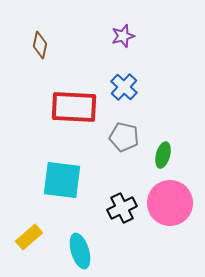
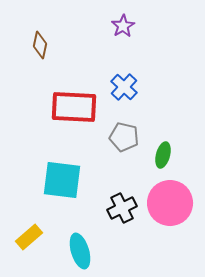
purple star: moved 10 px up; rotated 15 degrees counterclockwise
